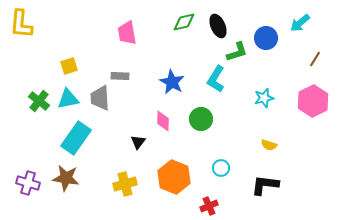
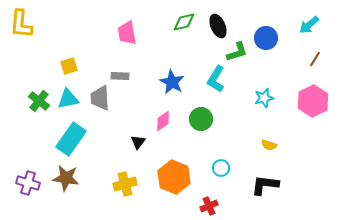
cyan arrow: moved 9 px right, 2 px down
pink diamond: rotated 55 degrees clockwise
cyan rectangle: moved 5 px left, 1 px down
